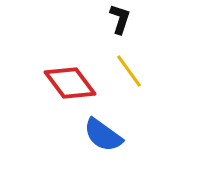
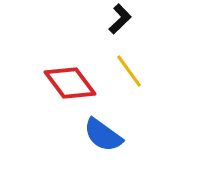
black L-shape: rotated 28 degrees clockwise
